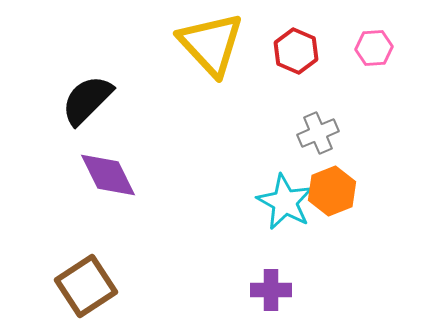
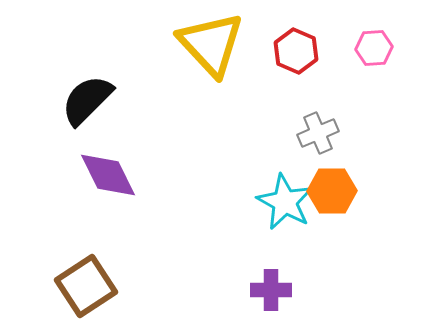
orange hexagon: rotated 21 degrees clockwise
